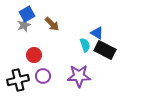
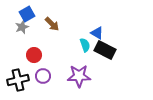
gray star: moved 2 px left, 2 px down
